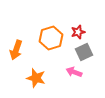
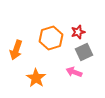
orange star: rotated 18 degrees clockwise
